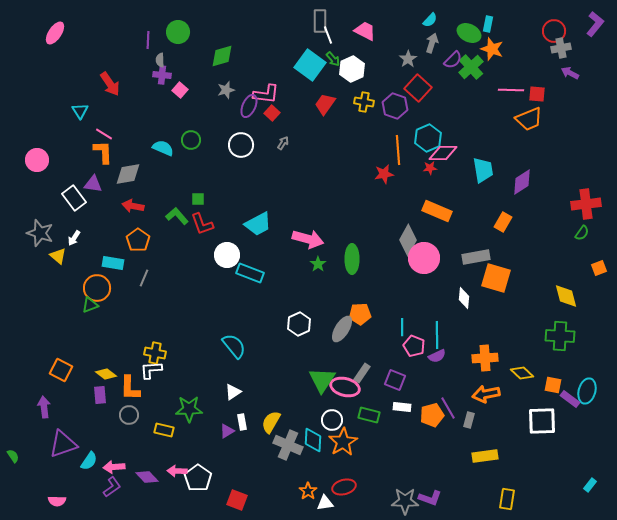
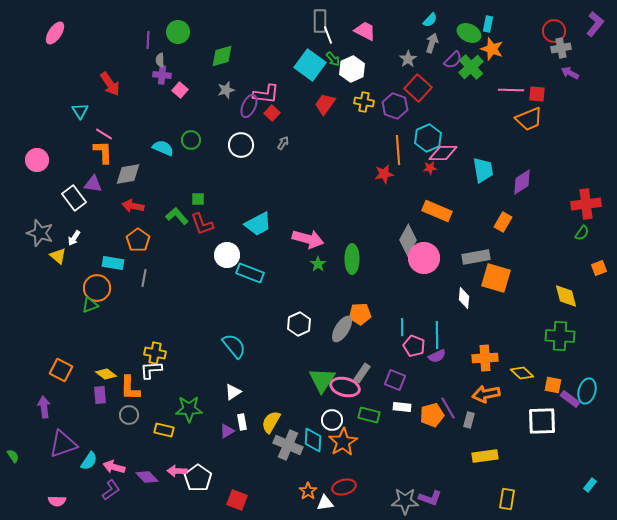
gray line at (144, 278): rotated 12 degrees counterclockwise
pink arrow at (114, 467): rotated 20 degrees clockwise
purple L-shape at (112, 487): moved 1 px left, 3 px down
